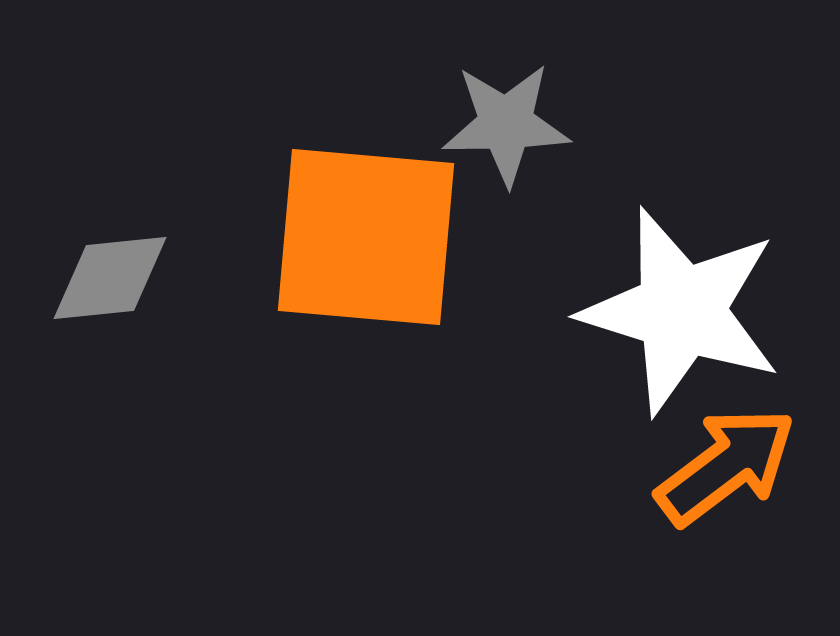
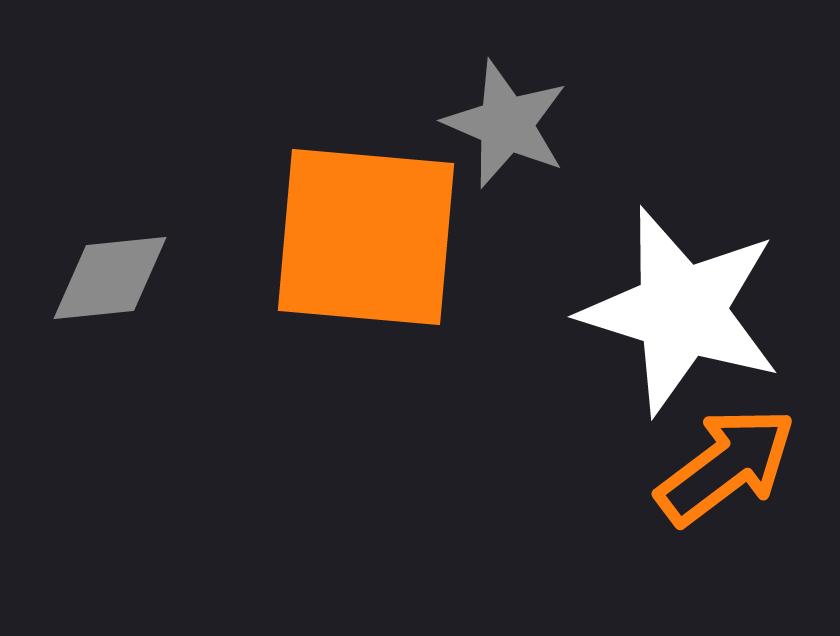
gray star: rotated 24 degrees clockwise
